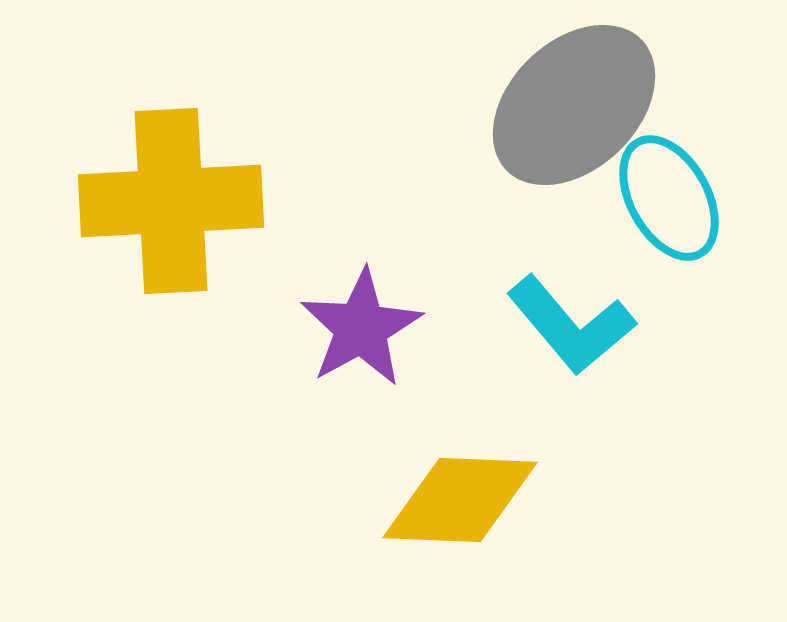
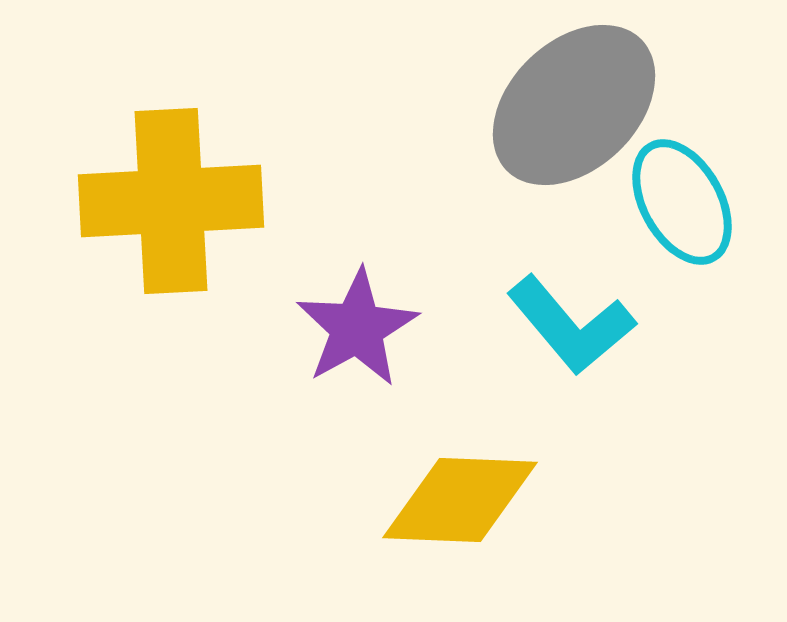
cyan ellipse: moved 13 px right, 4 px down
purple star: moved 4 px left
